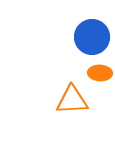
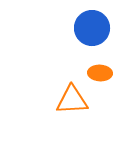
blue circle: moved 9 px up
